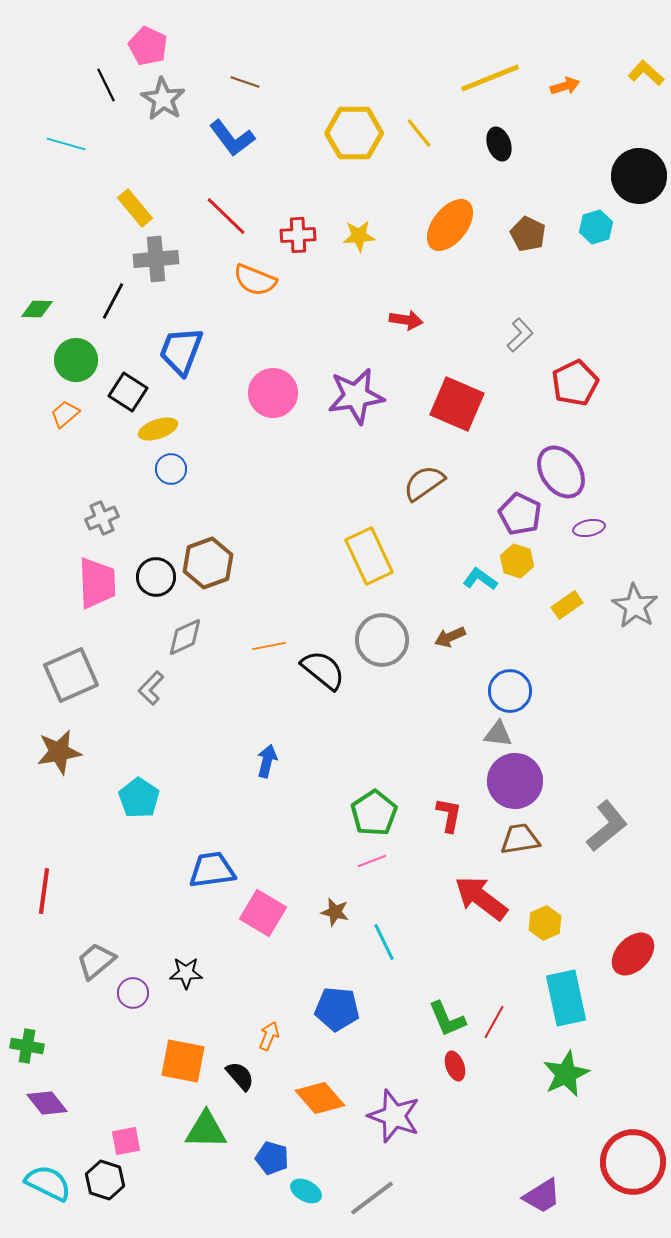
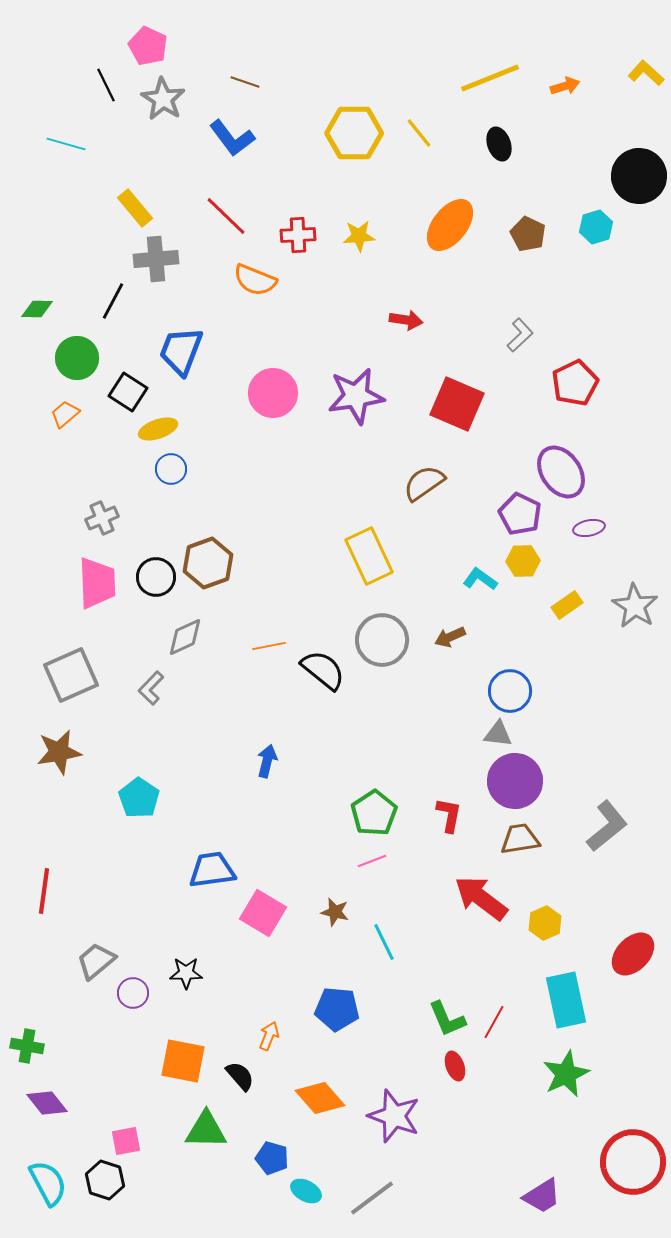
green circle at (76, 360): moved 1 px right, 2 px up
yellow hexagon at (517, 561): moved 6 px right; rotated 20 degrees counterclockwise
cyan rectangle at (566, 998): moved 2 px down
cyan semicircle at (48, 1183): rotated 36 degrees clockwise
